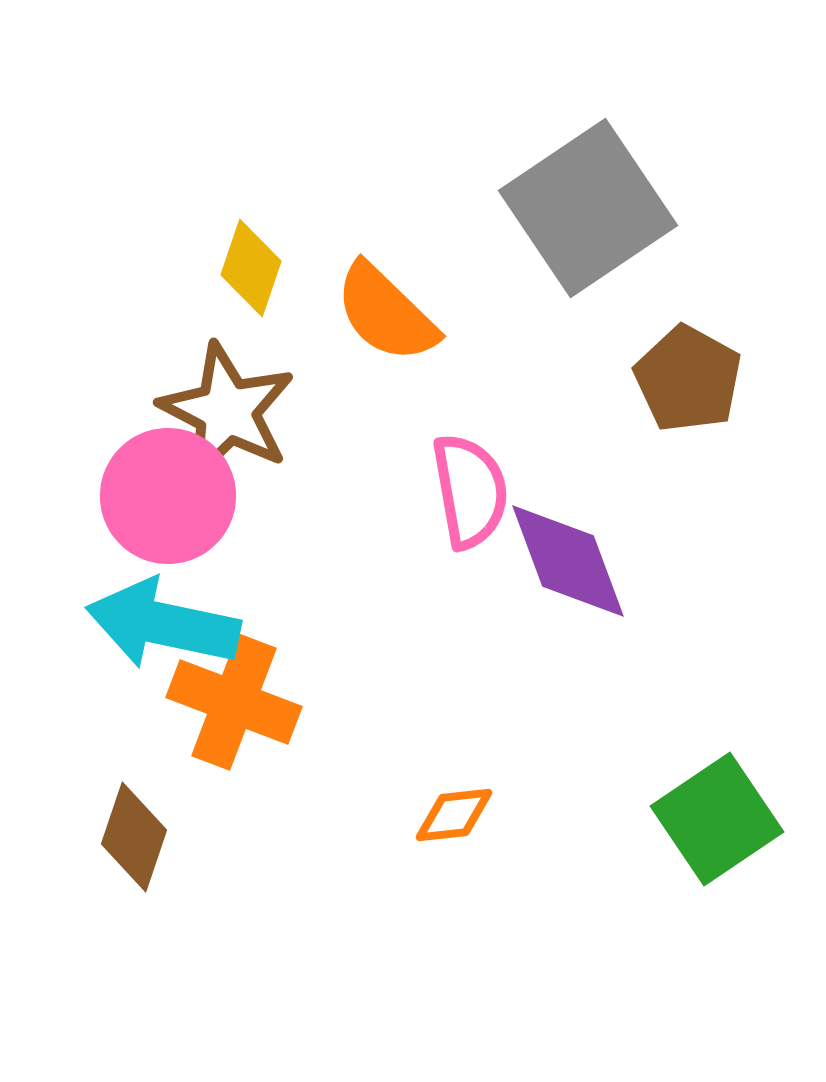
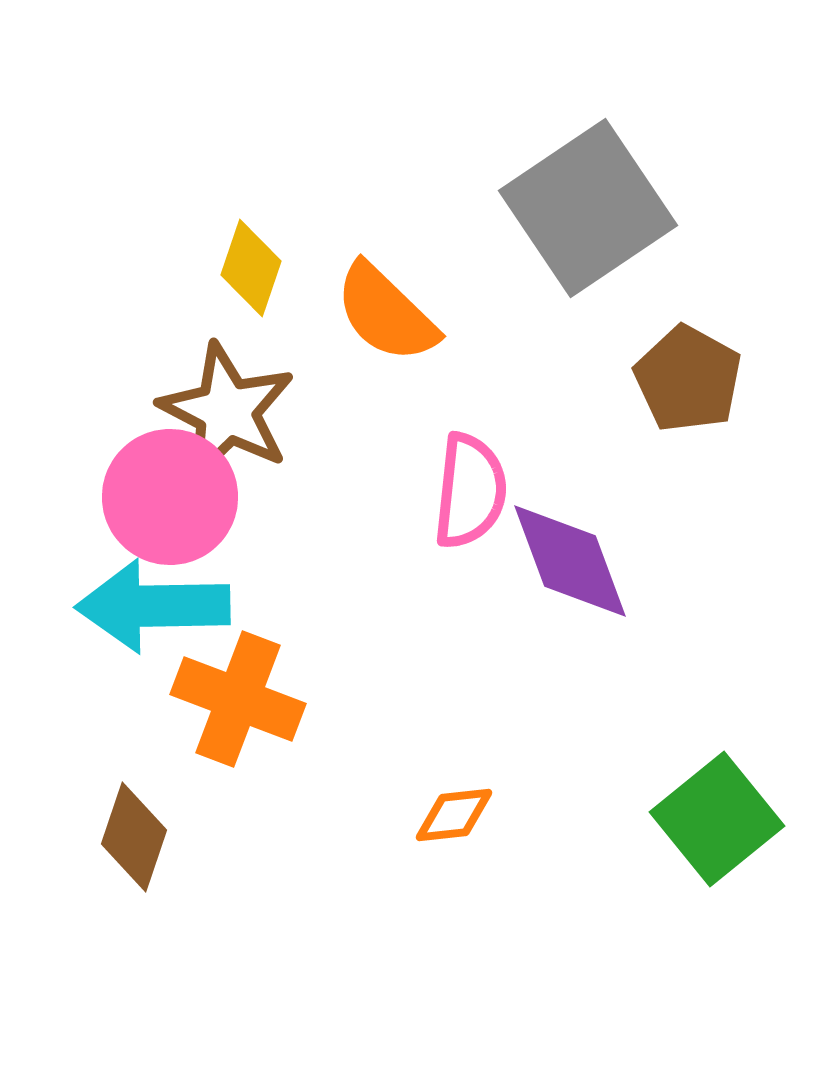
pink semicircle: rotated 16 degrees clockwise
pink circle: moved 2 px right, 1 px down
purple diamond: moved 2 px right
cyan arrow: moved 10 px left, 18 px up; rotated 13 degrees counterclockwise
orange cross: moved 4 px right, 3 px up
green square: rotated 5 degrees counterclockwise
